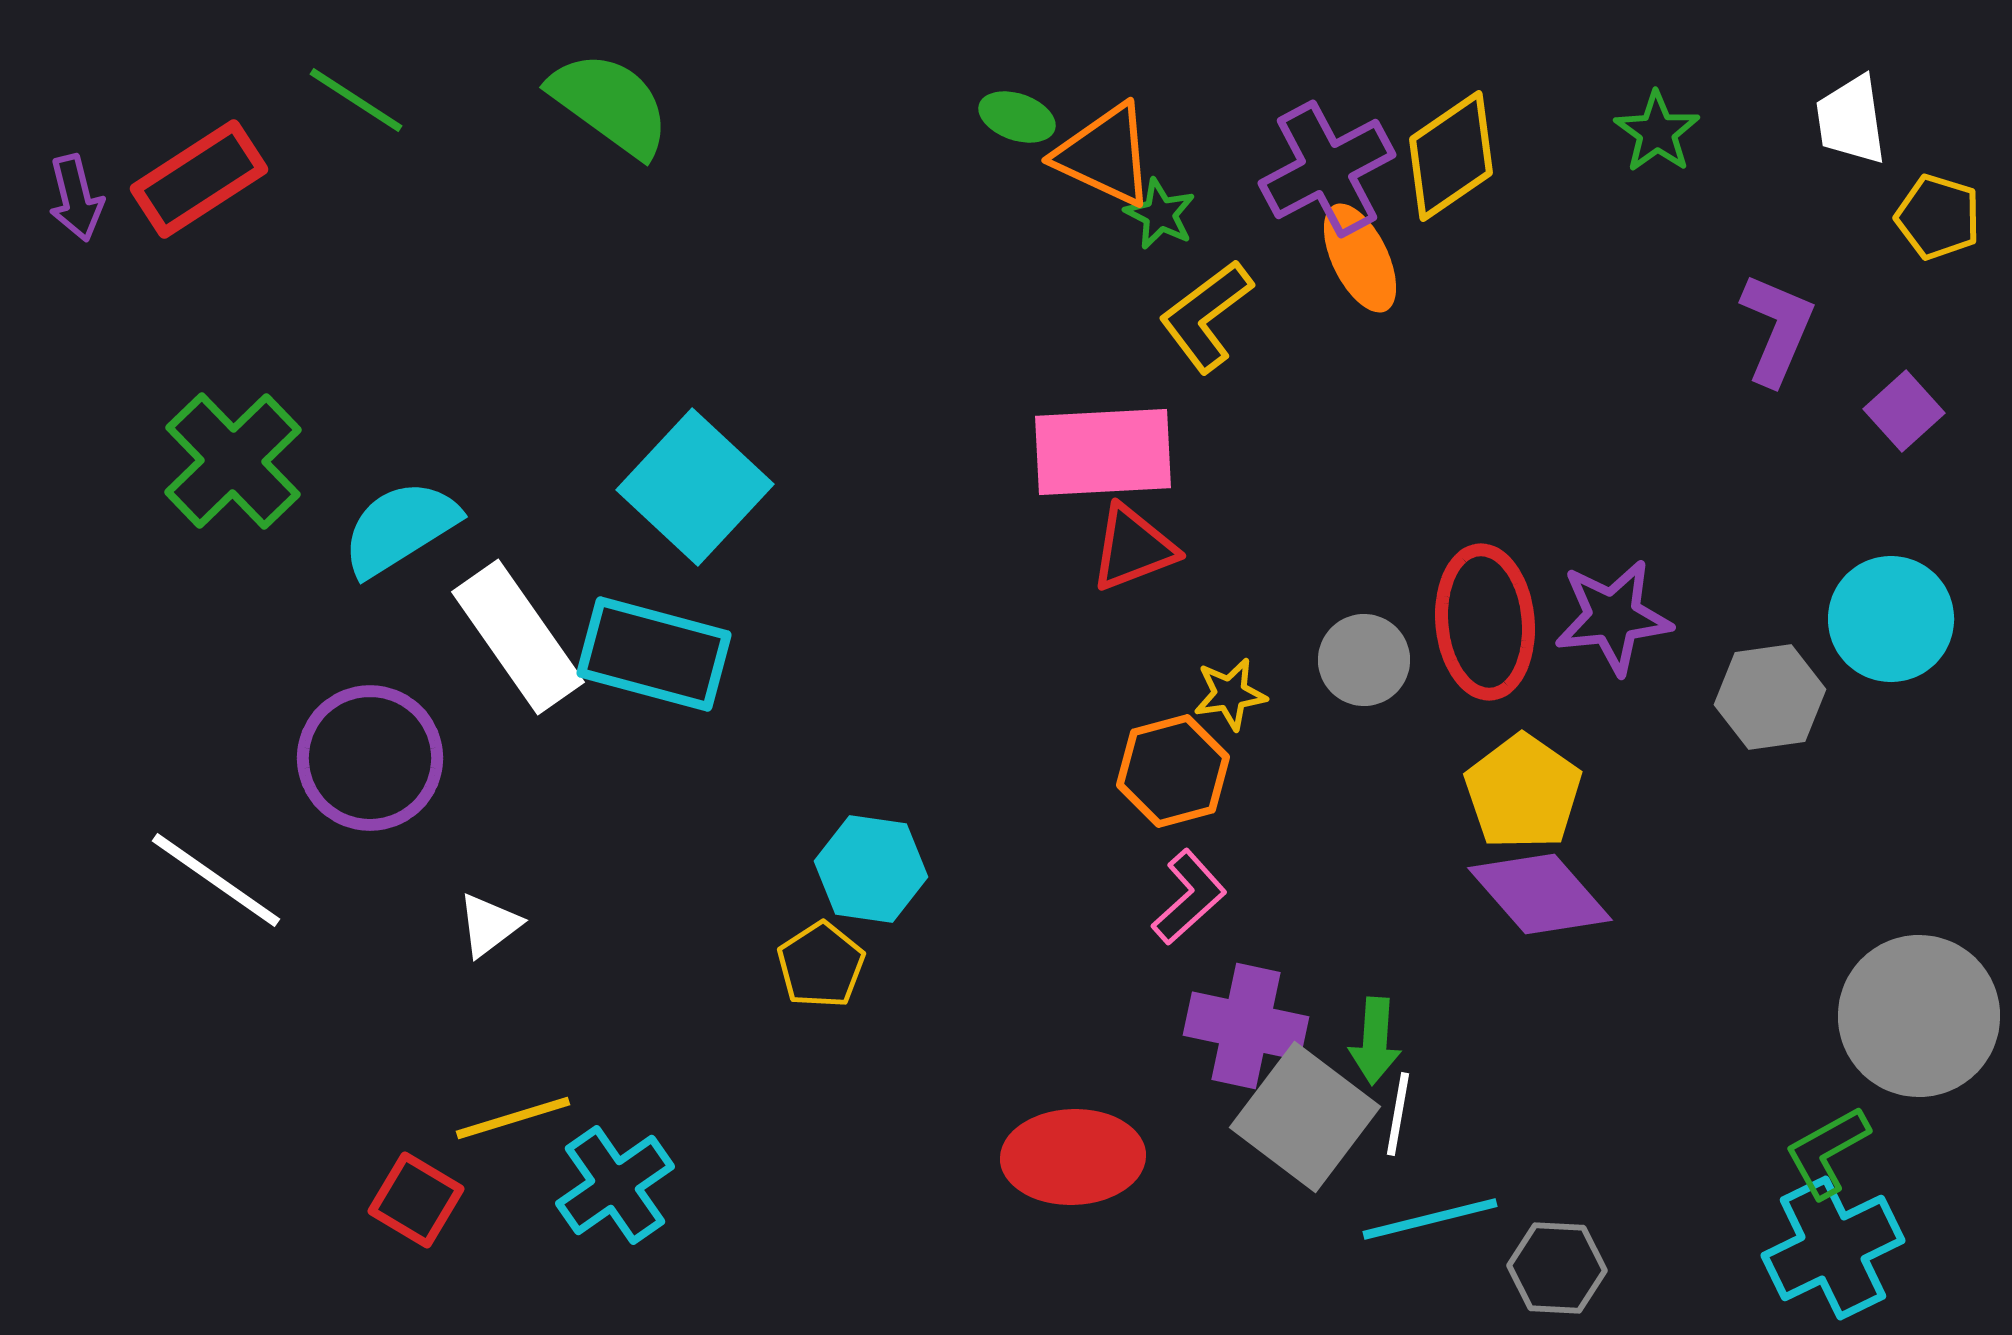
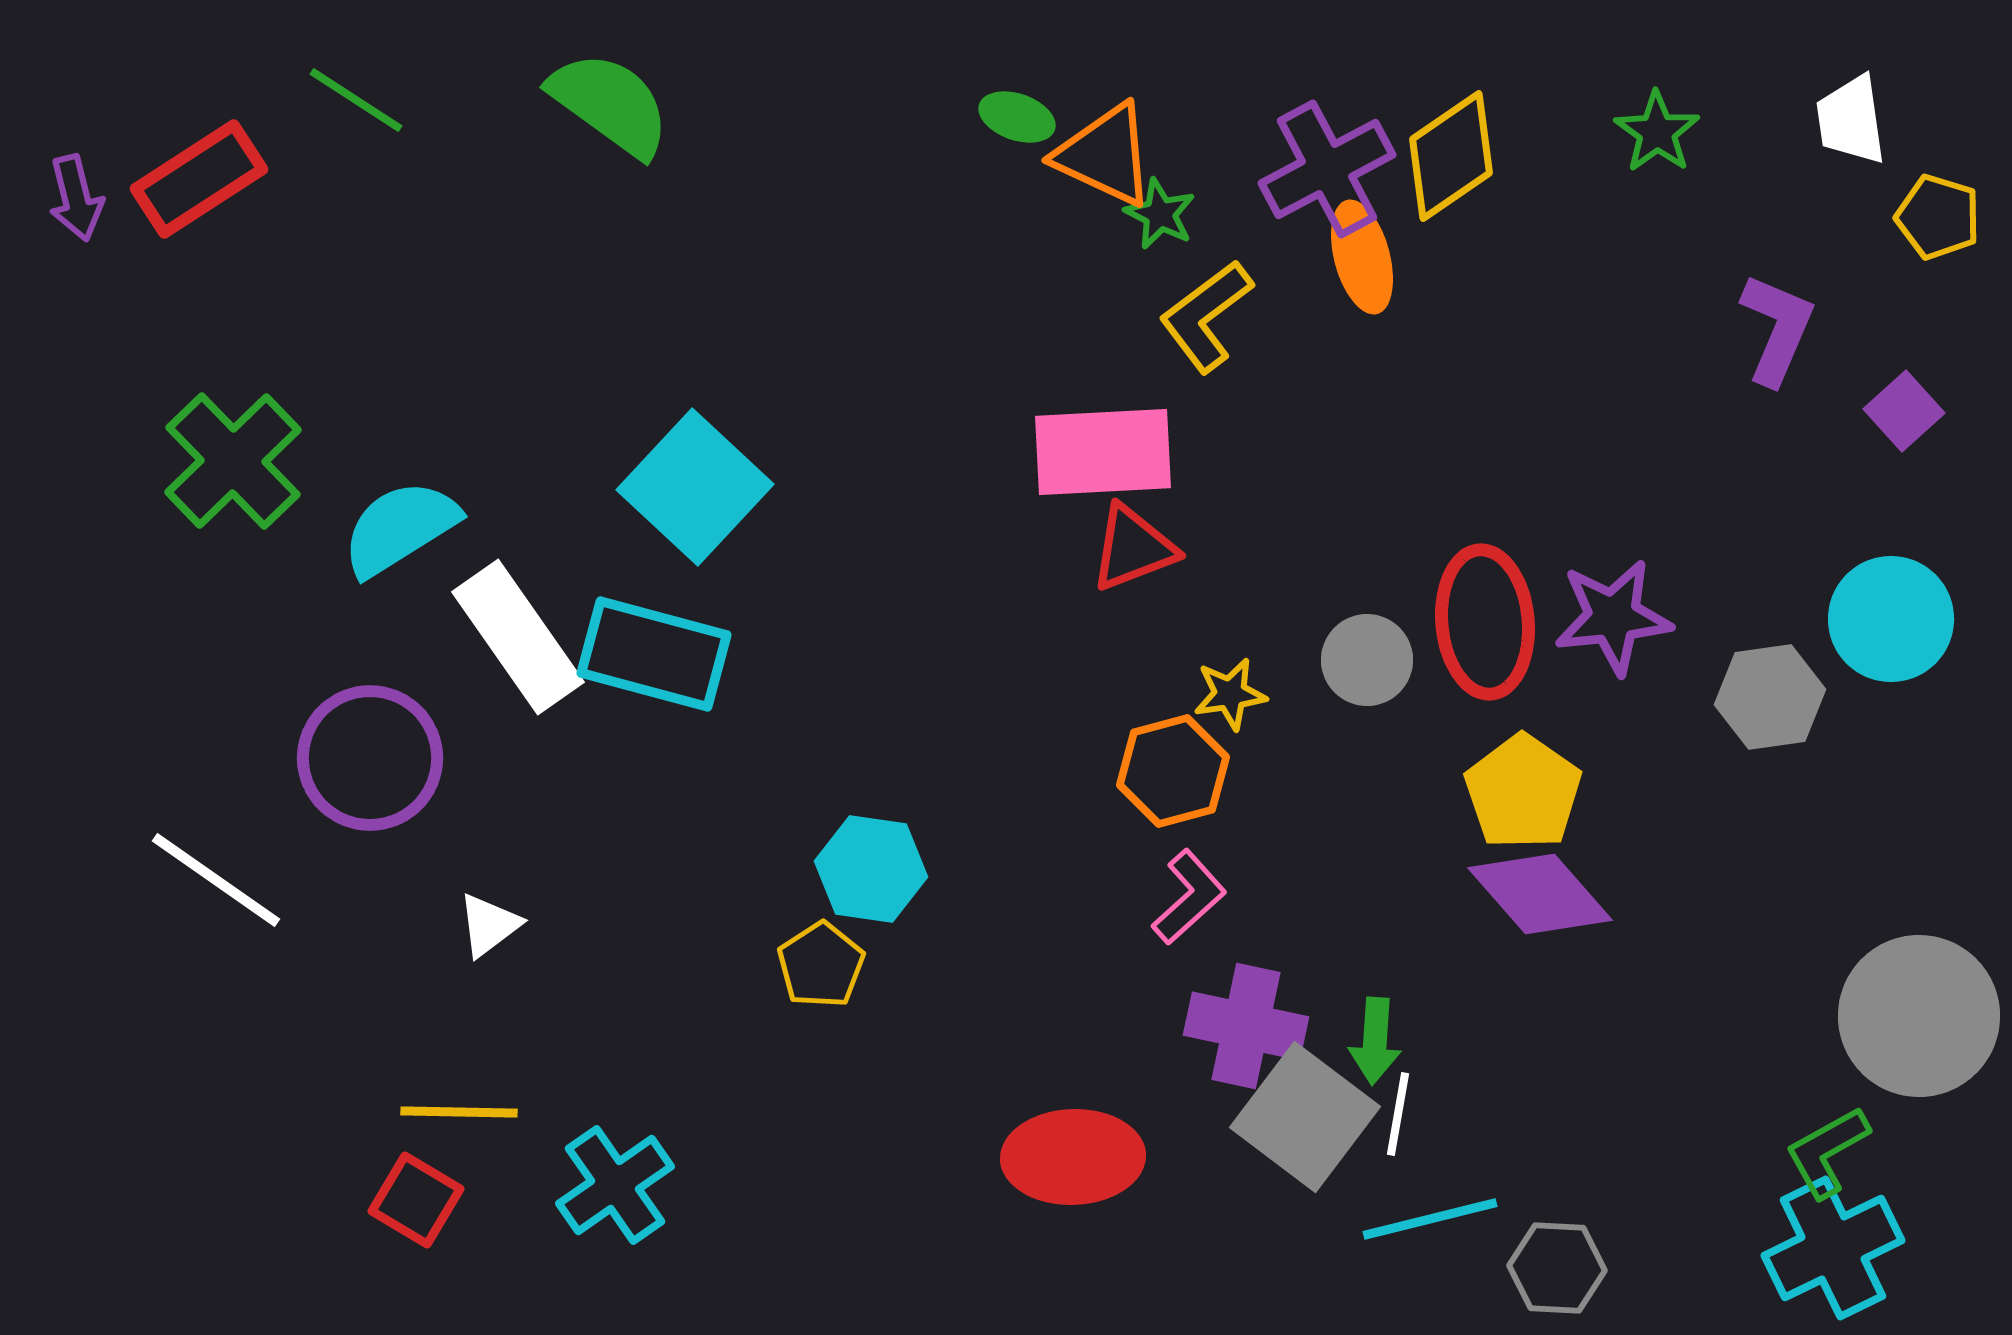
orange ellipse at (1360, 258): moved 2 px right, 1 px up; rotated 11 degrees clockwise
gray circle at (1364, 660): moved 3 px right
yellow line at (513, 1118): moved 54 px left, 6 px up; rotated 18 degrees clockwise
